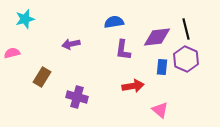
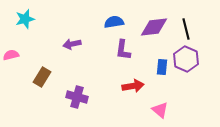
purple diamond: moved 3 px left, 10 px up
purple arrow: moved 1 px right
pink semicircle: moved 1 px left, 2 px down
